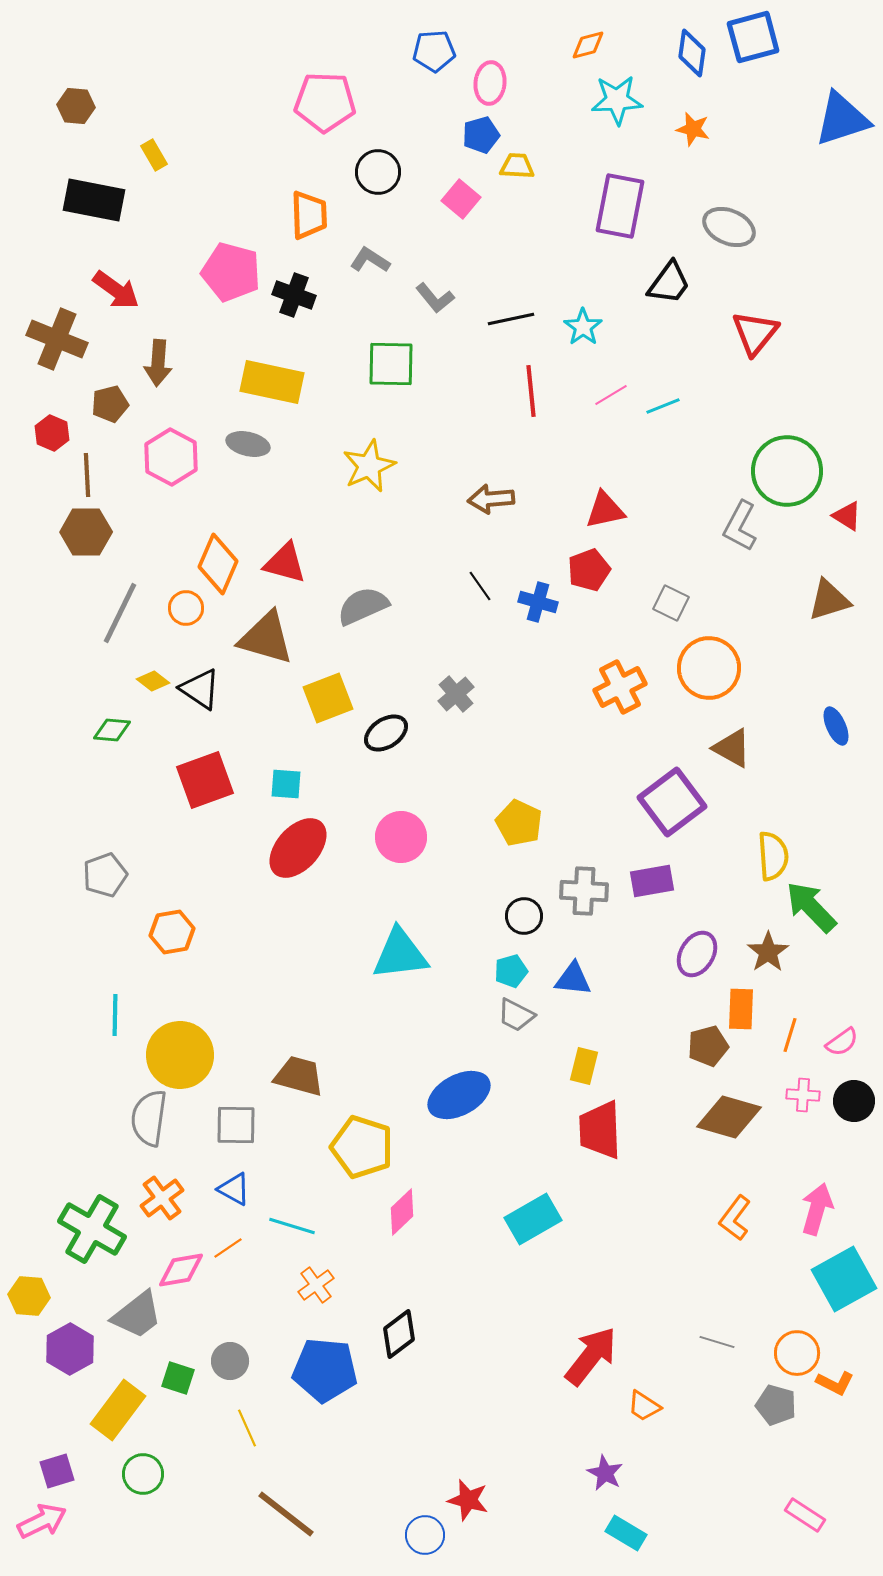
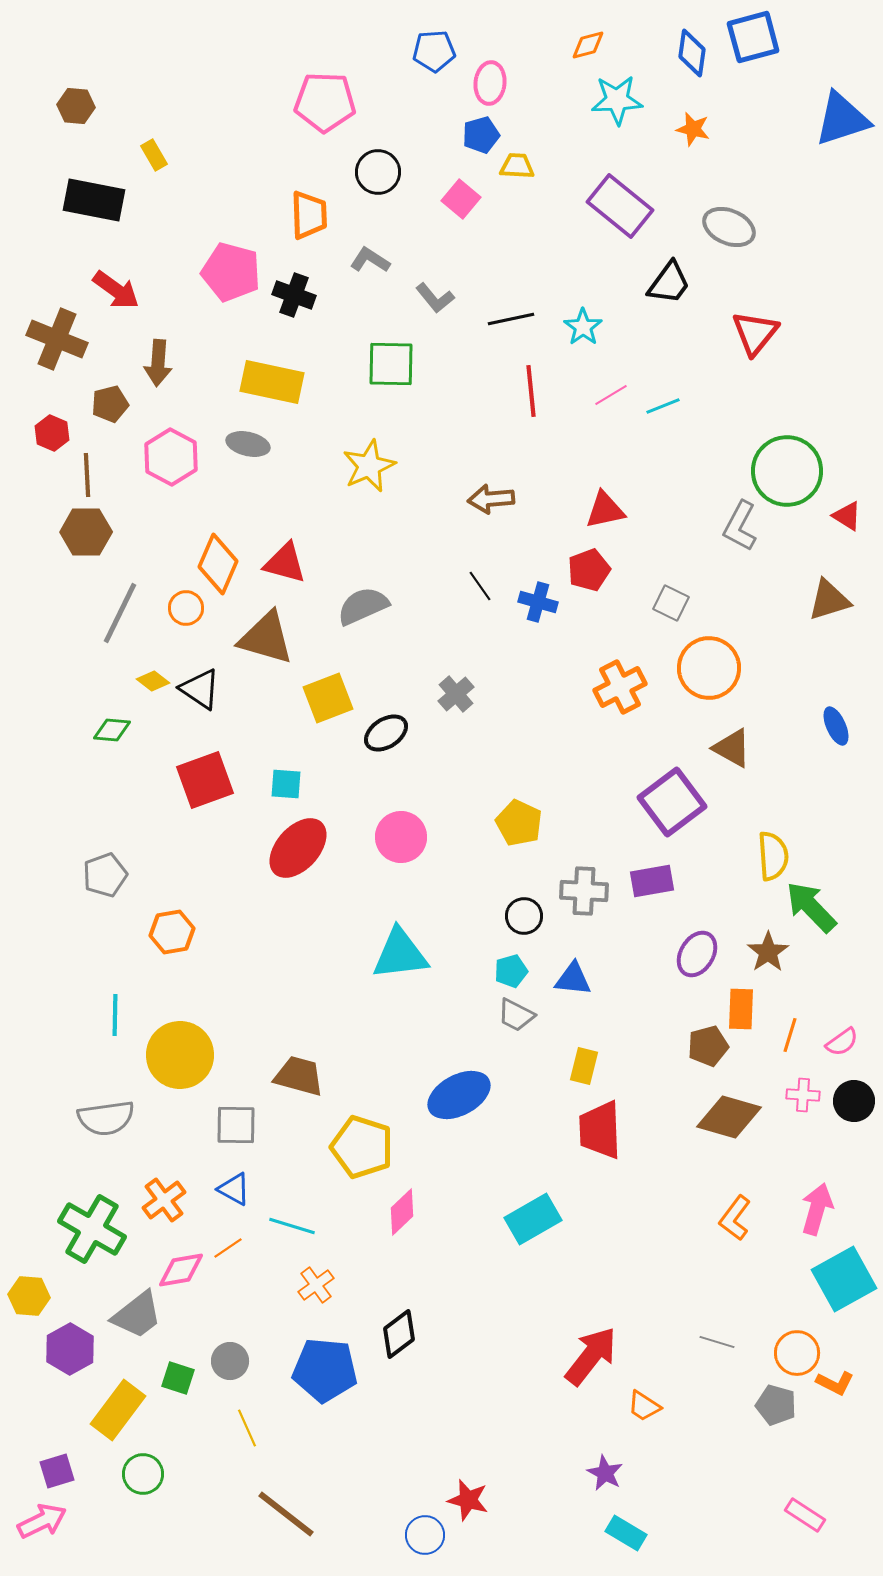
purple rectangle at (620, 206): rotated 62 degrees counterclockwise
gray semicircle at (149, 1118): moved 43 px left; rotated 106 degrees counterclockwise
orange cross at (162, 1198): moved 2 px right, 2 px down
